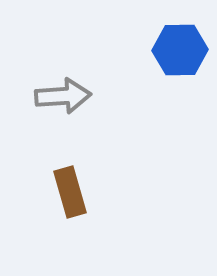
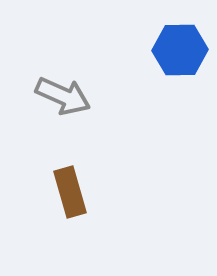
gray arrow: rotated 28 degrees clockwise
